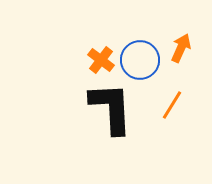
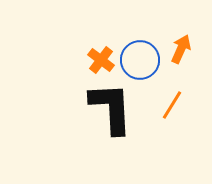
orange arrow: moved 1 px down
